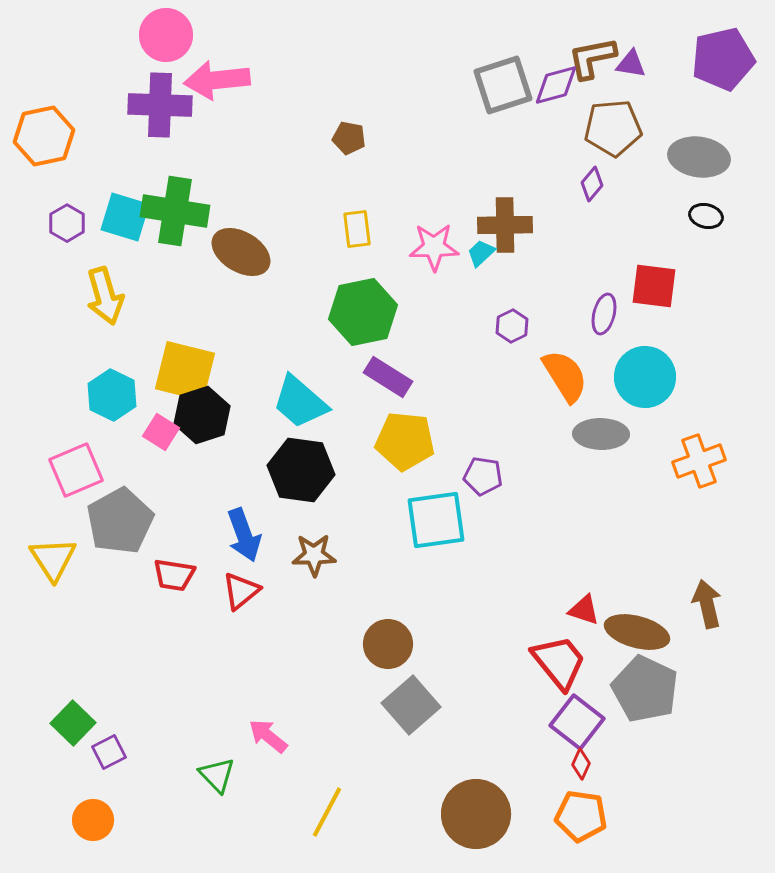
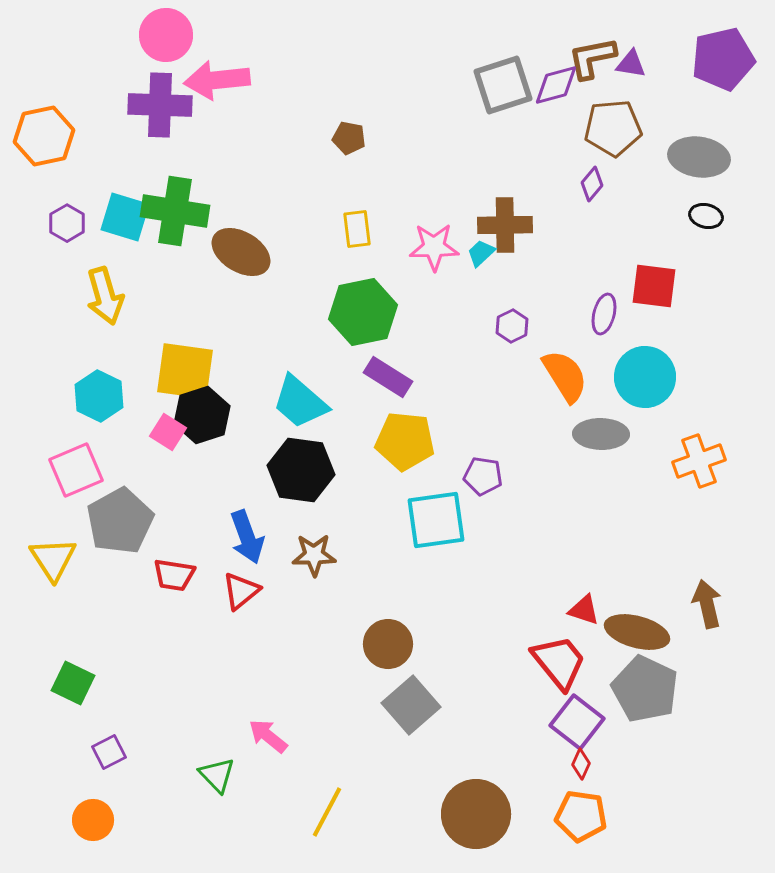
yellow square at (185, 371): rotated 6 degrees counterclockwise
cyan hexagon at (112, 395): moved 13 px left, 1 px down
pink square at (161, 432): moved 7 px right
blue arrow at (244, 535): moved 3 px right, 2 px down
green square at (73, 723): moved 40 px up; rotated 18 degrees counterclockwise
